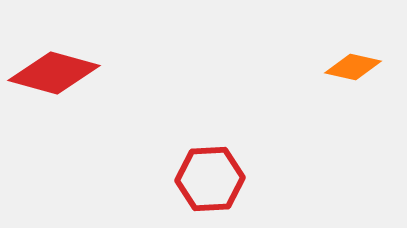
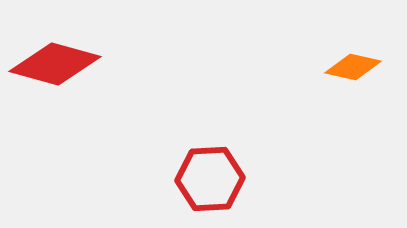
red diamond: moved 1 px right, 9 px up
